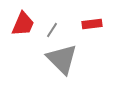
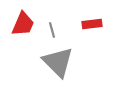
gray line: rotated 49 degrees counterclockwise
gray triangle: moved 4 px left, 3 px down
